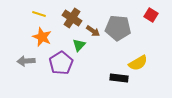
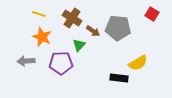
red square: moved 1 px right, 1 px up
purple pentagon: rotated 30 degrees clockwise
